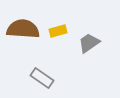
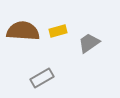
brown semicircle: moved 2 px down
gray rectangle: rotated 65 degrees counterclockwise
